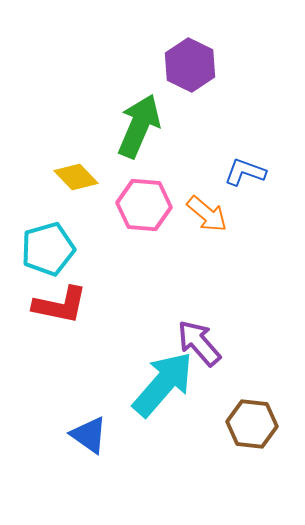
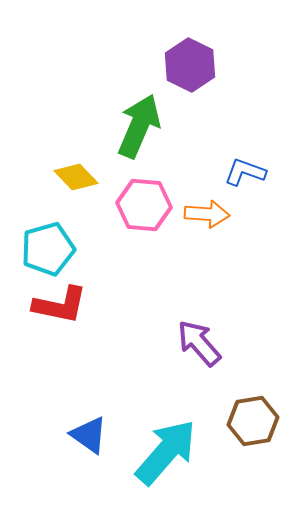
orange arrow: rotated 36 degrees counterclockwise
cyan arrow: moved 3 px right, 68 px down
brown hexagon: moved 1 px right, 3 px up; rotated 15 degrees counterclockwise
